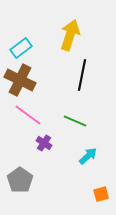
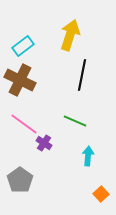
cyan rectangle: moved 2 px right, 2 px up
pink line: moved 4 px left, 9 px down
cyan arrow: rotated 42 degrees counterclockwise
orange square: rotated 28 degrees counterclockwise
